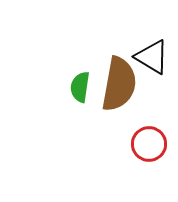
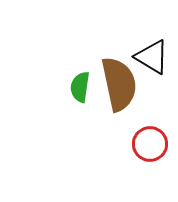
brown semicircle: rotated 22 degrees counterclockwise
red circle: moved 1 px right
